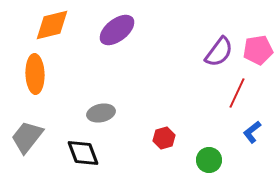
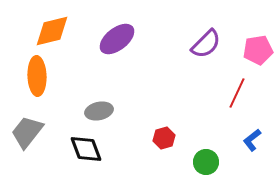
orange diamond: moved 6 px down
purple ellipse: moved 9 px down
purple semicircle: moved 13 px left, 8 px up; rotated 8 degrees clockwise
orange ellipse: moved 2 px right, 2 px down
gray ellipse: moved 2 px left, 2 px up
blue L-shape: moved 8 px down
gray trapezoid: moved 5 px up
black diamond: moved 3 px right, 4 px up
green circle: moved 3 px left, 2 px down
